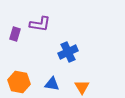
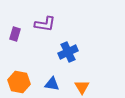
purple L-shape: moved 5 px right
